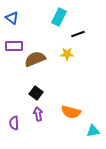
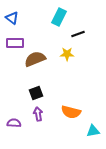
purple rectangle: moved 1 px right, 3 px up
black square: rotated 32 degrees clockwise
purple semicircle: rotated 96 degrees clockwise
